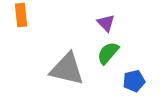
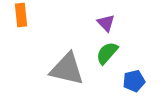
green semicircle: moved 1 px left
